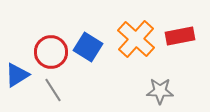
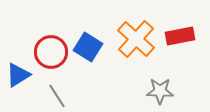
blue triangle: moved 1 px right
gray line: moved 4 px right, 6 px down
